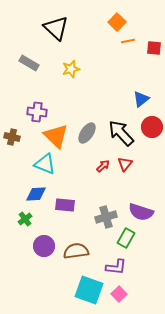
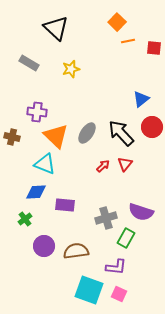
blue diamond: moved 2 px up
gray cross: moved 1 px down
pink square: rotated 21 degrees counterclockwise
